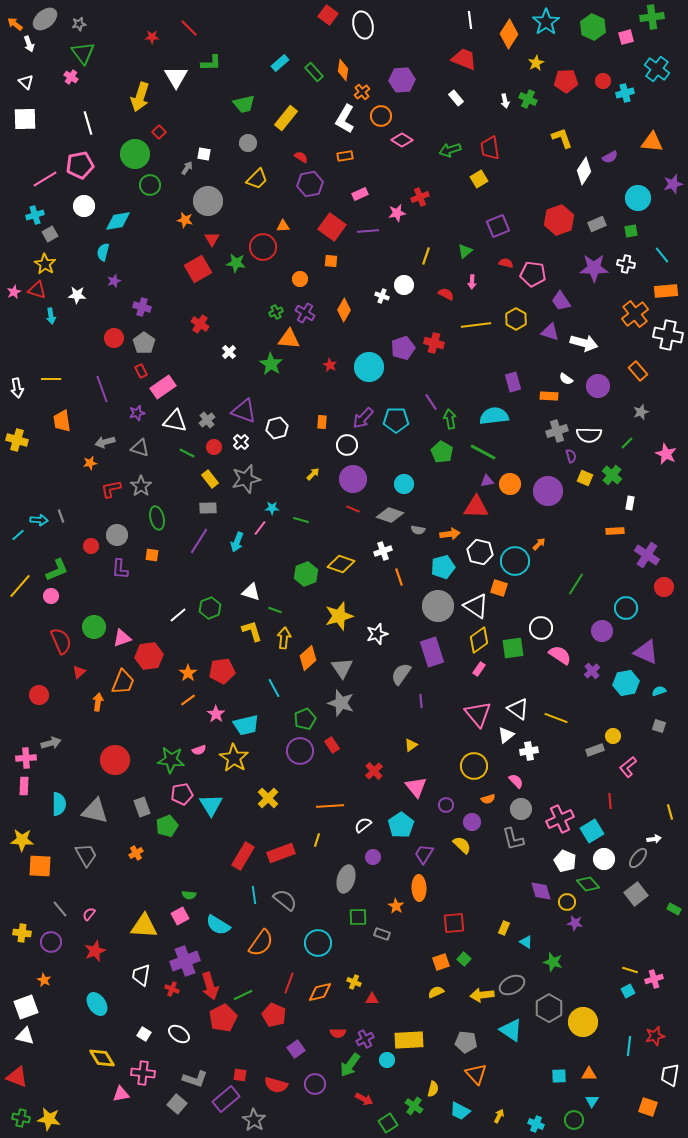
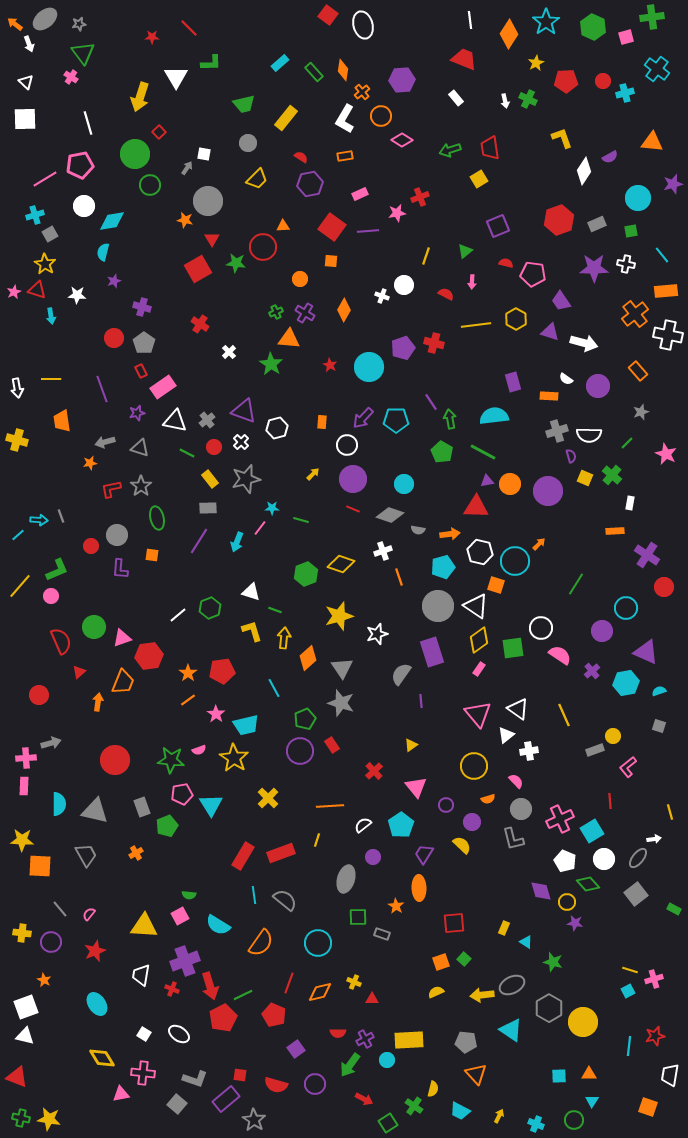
cyan diamond at (118, 221): moved 6 px left
orange square at (499, 588): moved 3 px left, 3 px up
yellow line at (556, 718): moved 8 px right, 3 px up; rotated 45 degrees clockwise
